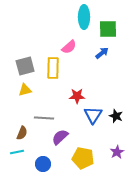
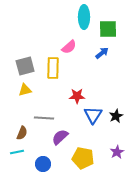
black star: rotated 24 degrees clockwise
